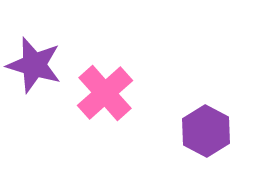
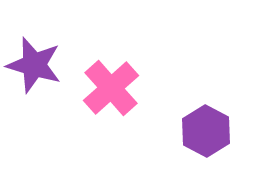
pink cross: moved 6 px right, 5 px up
